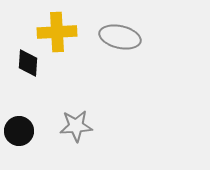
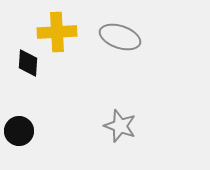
gray ellipse: rotated 6 degrees clockwise
gray star: moved 44 px right; rotated 24 degrees clockwise
